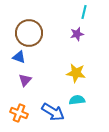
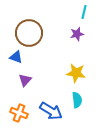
blue triangle: moved 3 px left
cyan semicircle: rotated 91 degrees clockwise
blue arrow: moved 2 px left, 1 px up
